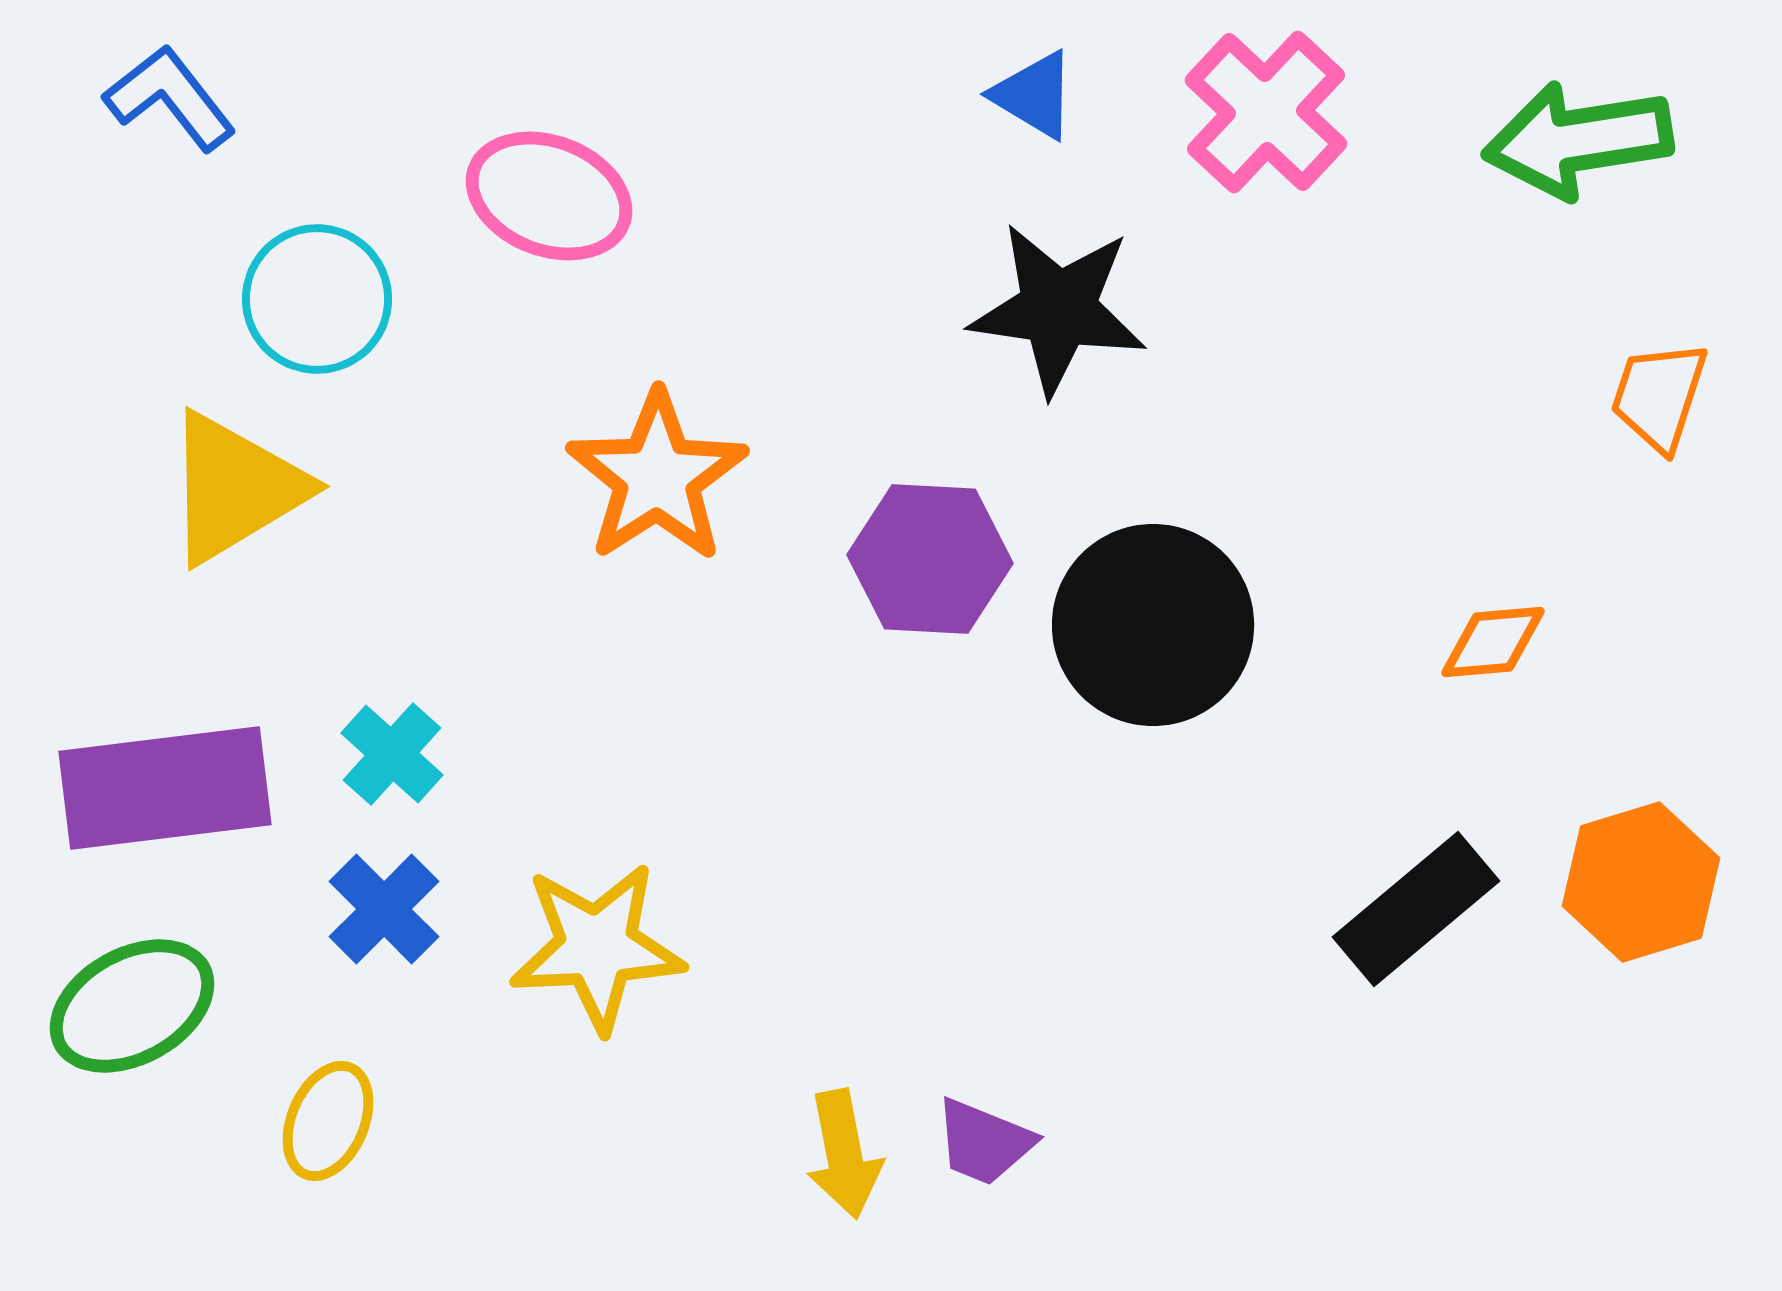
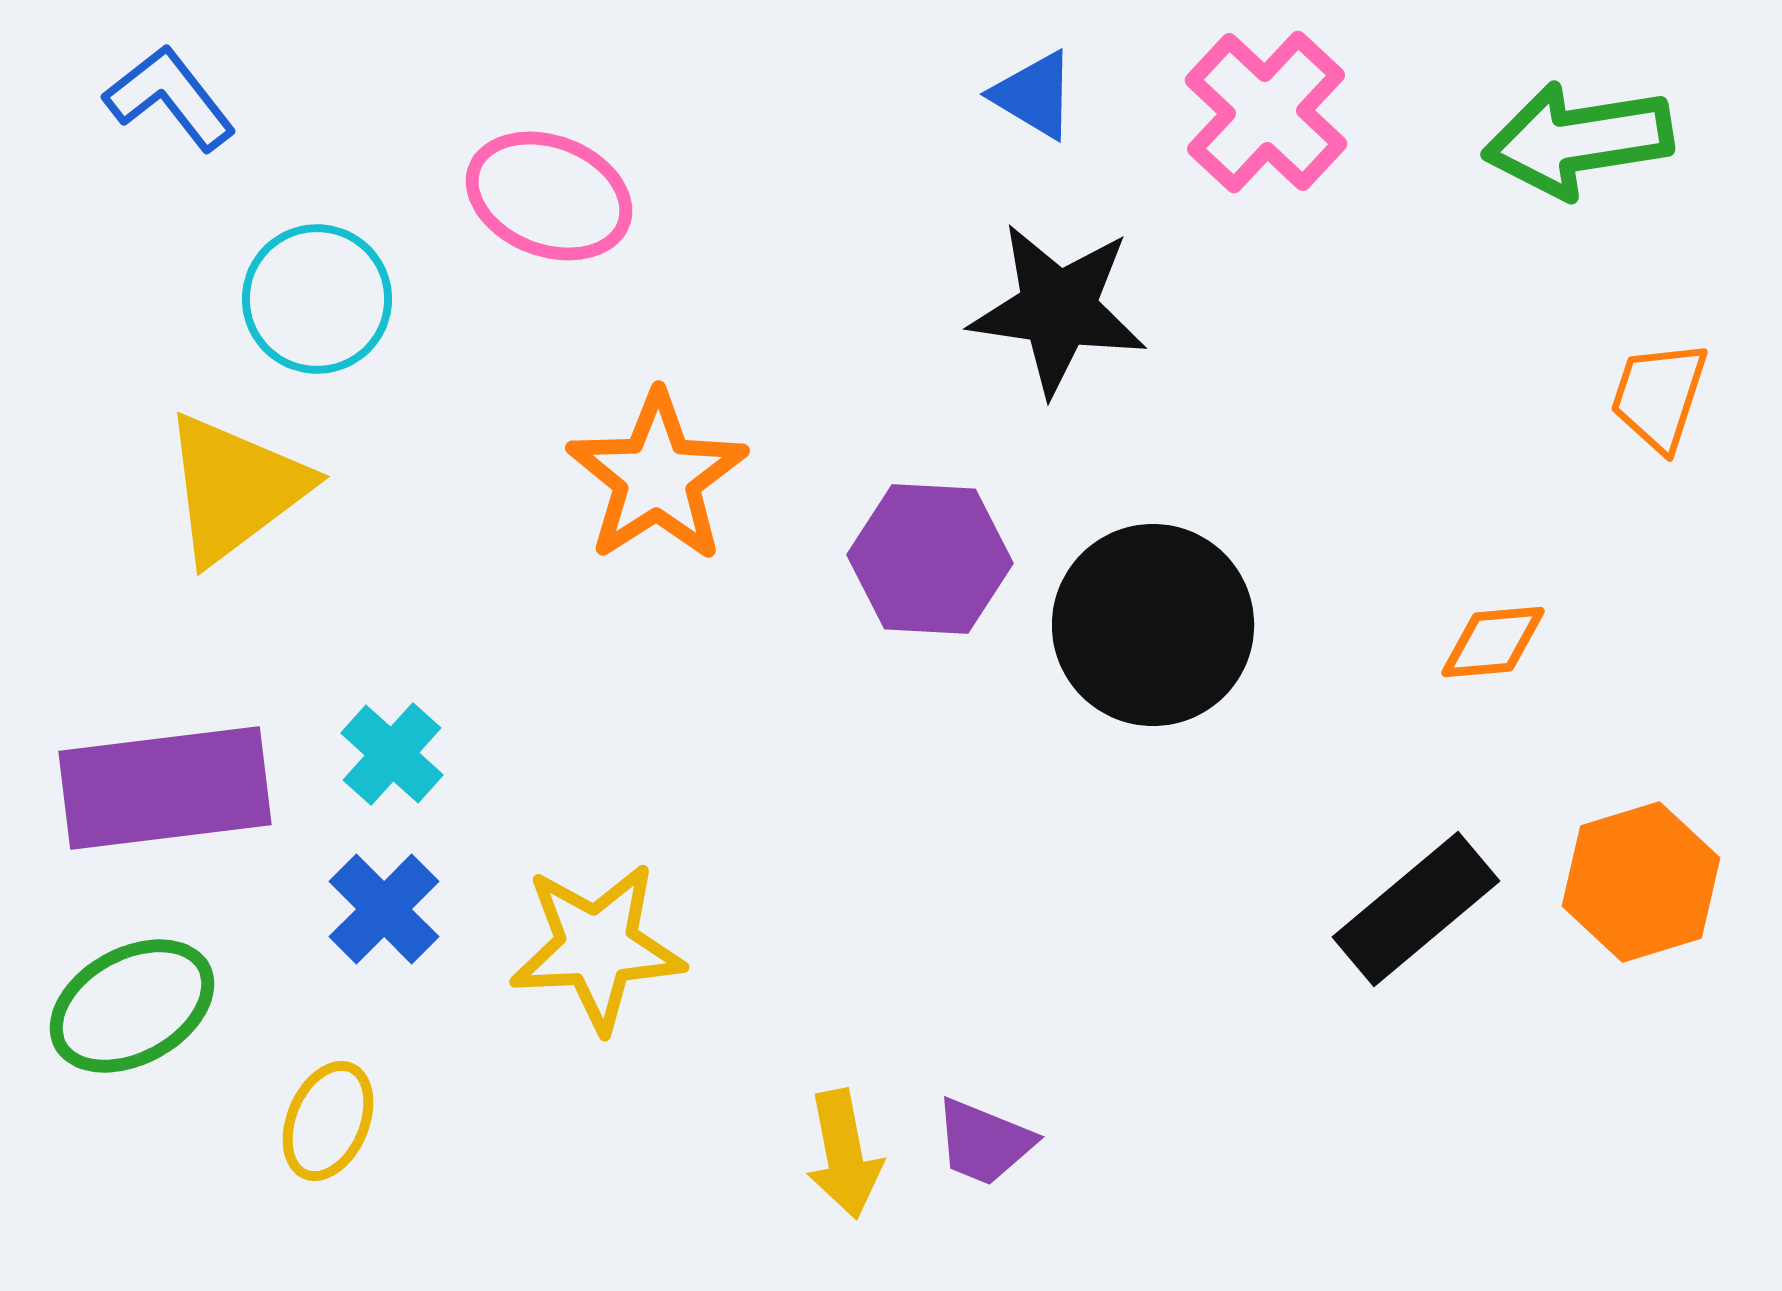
yellow triangle: rotated 6 degrees counterclockwise
